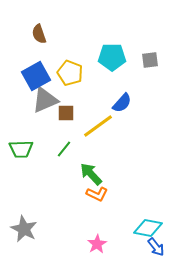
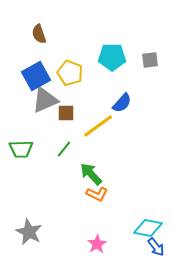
gray star: moved 5 px right, 3 px down
